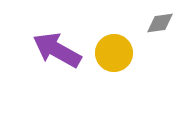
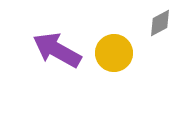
gray diamond: rotated 20 degrees counterclockwise
